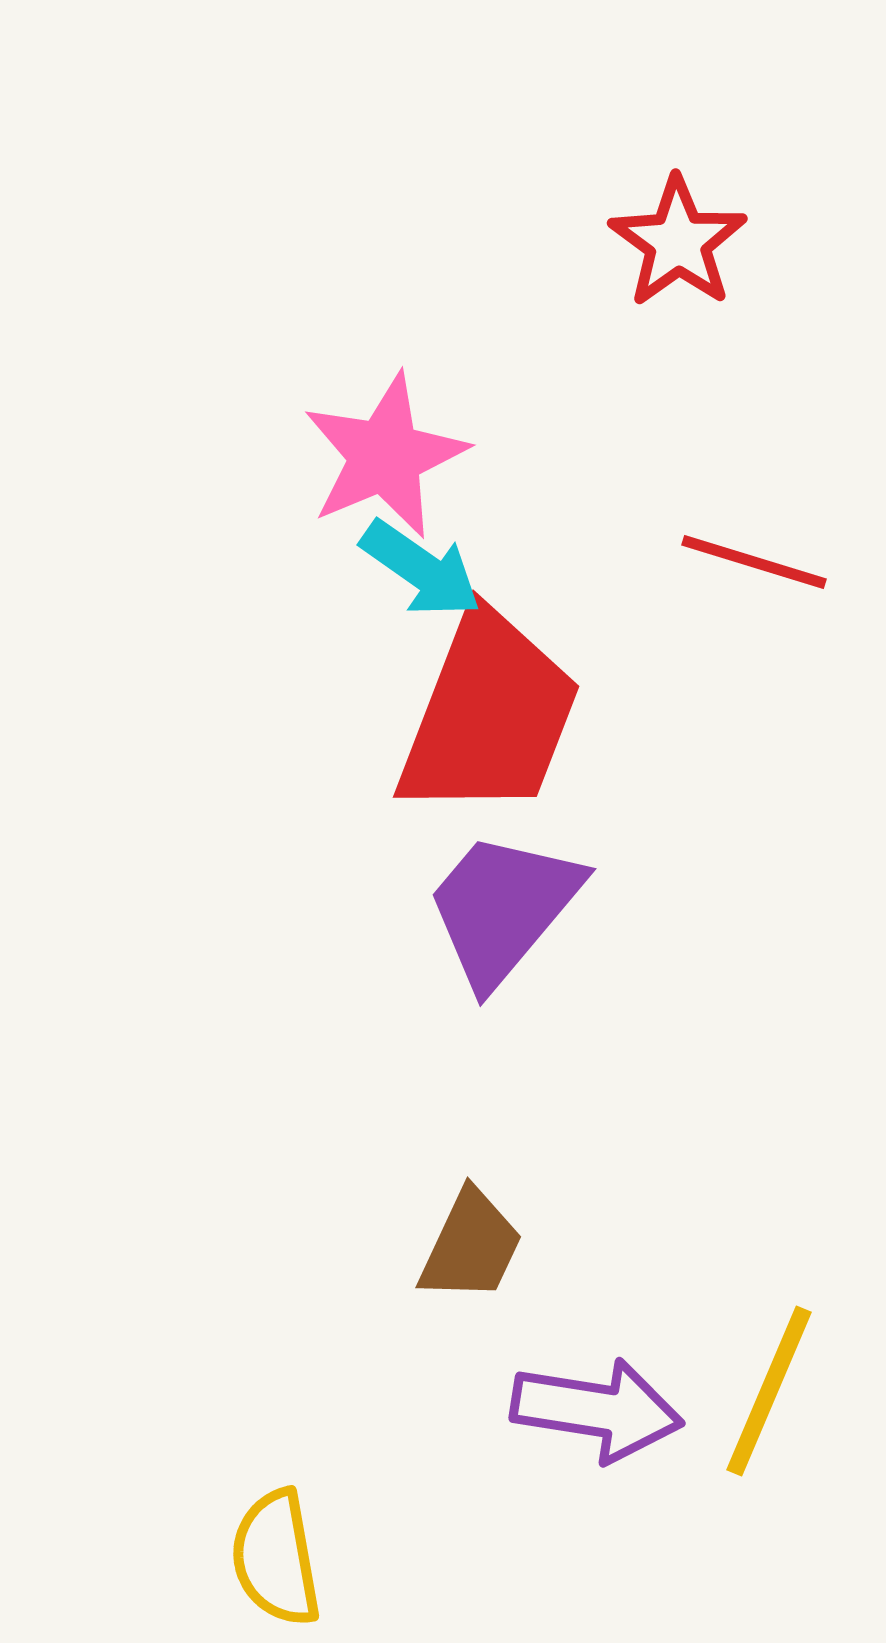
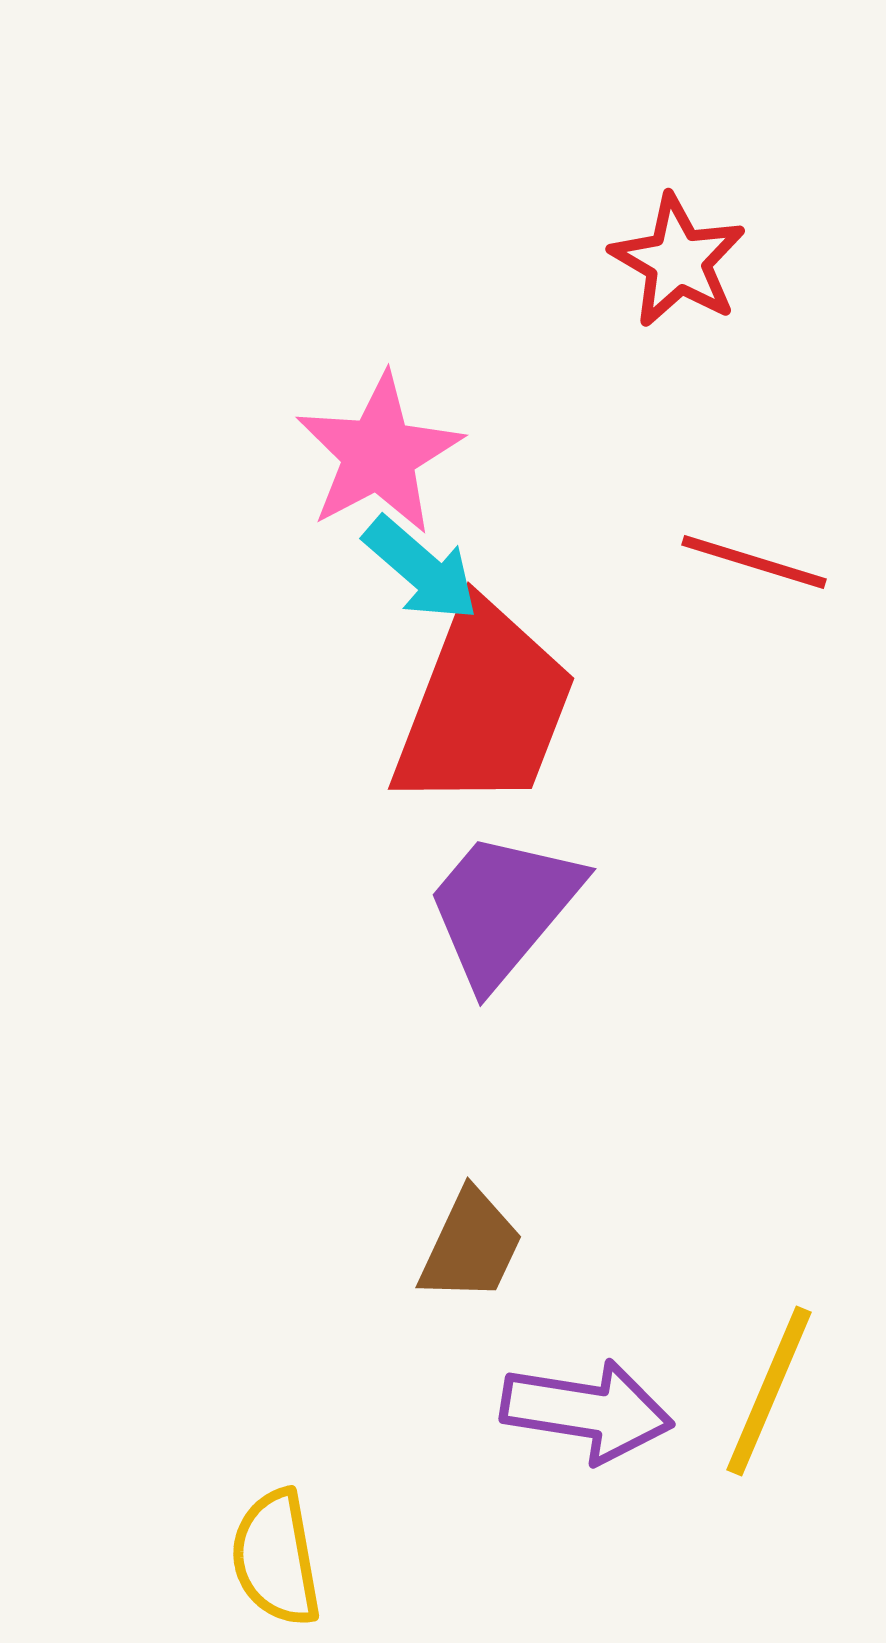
red star: moved 19 px down; rotated 6 degrees counterclockwise
pink star: moved 6 px left, 2 px up; rotated 5 degrees counterclockwise
cyan arrow: rotated 6 degrees clockwise
red trapezoid: moved 5 px left, 8 px up
purple arrow: moved 10 px left, 1 px down
